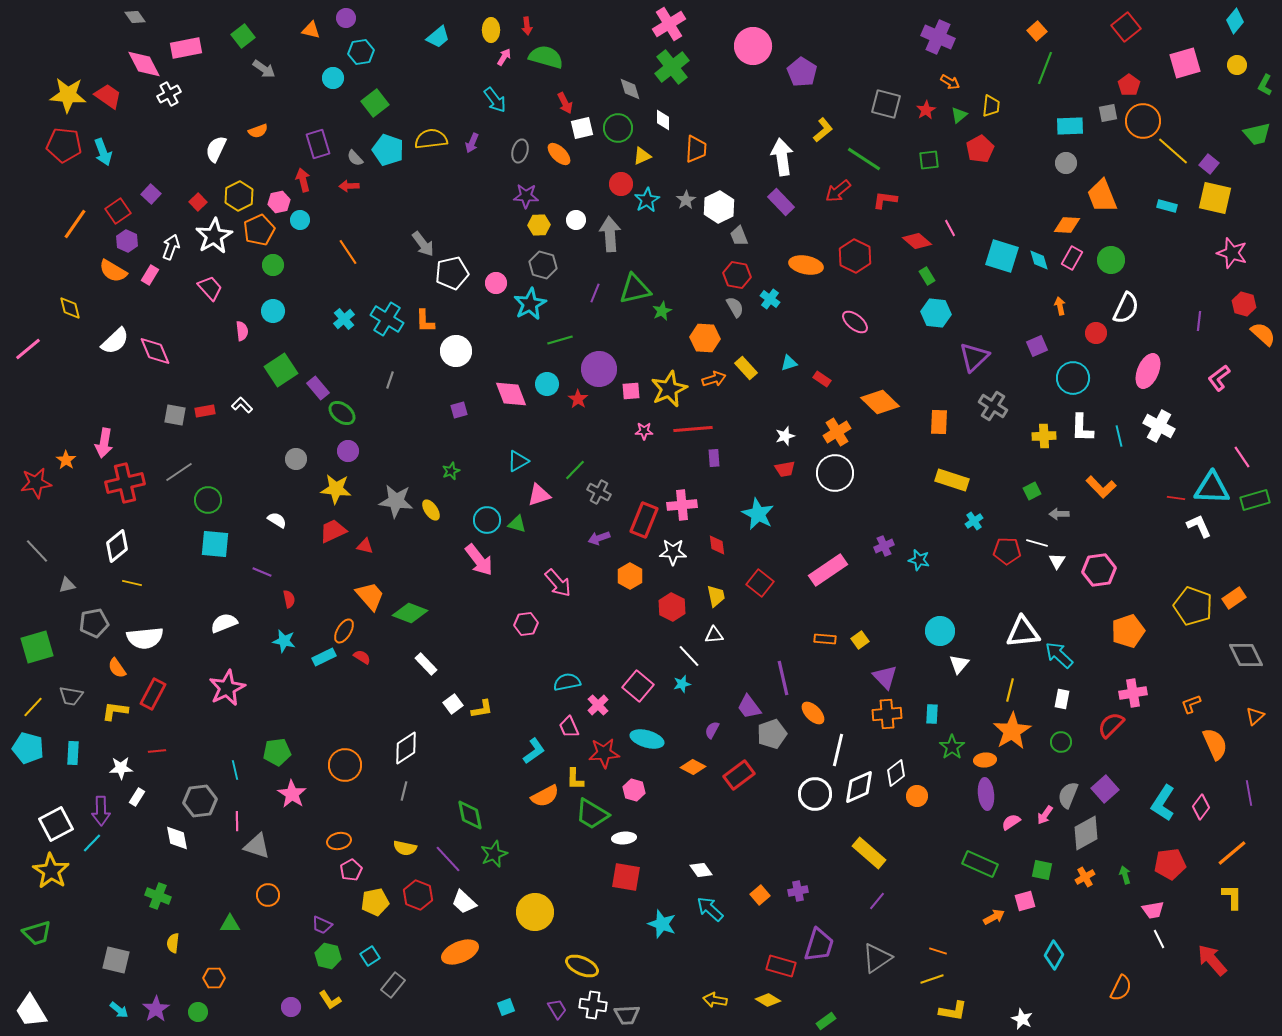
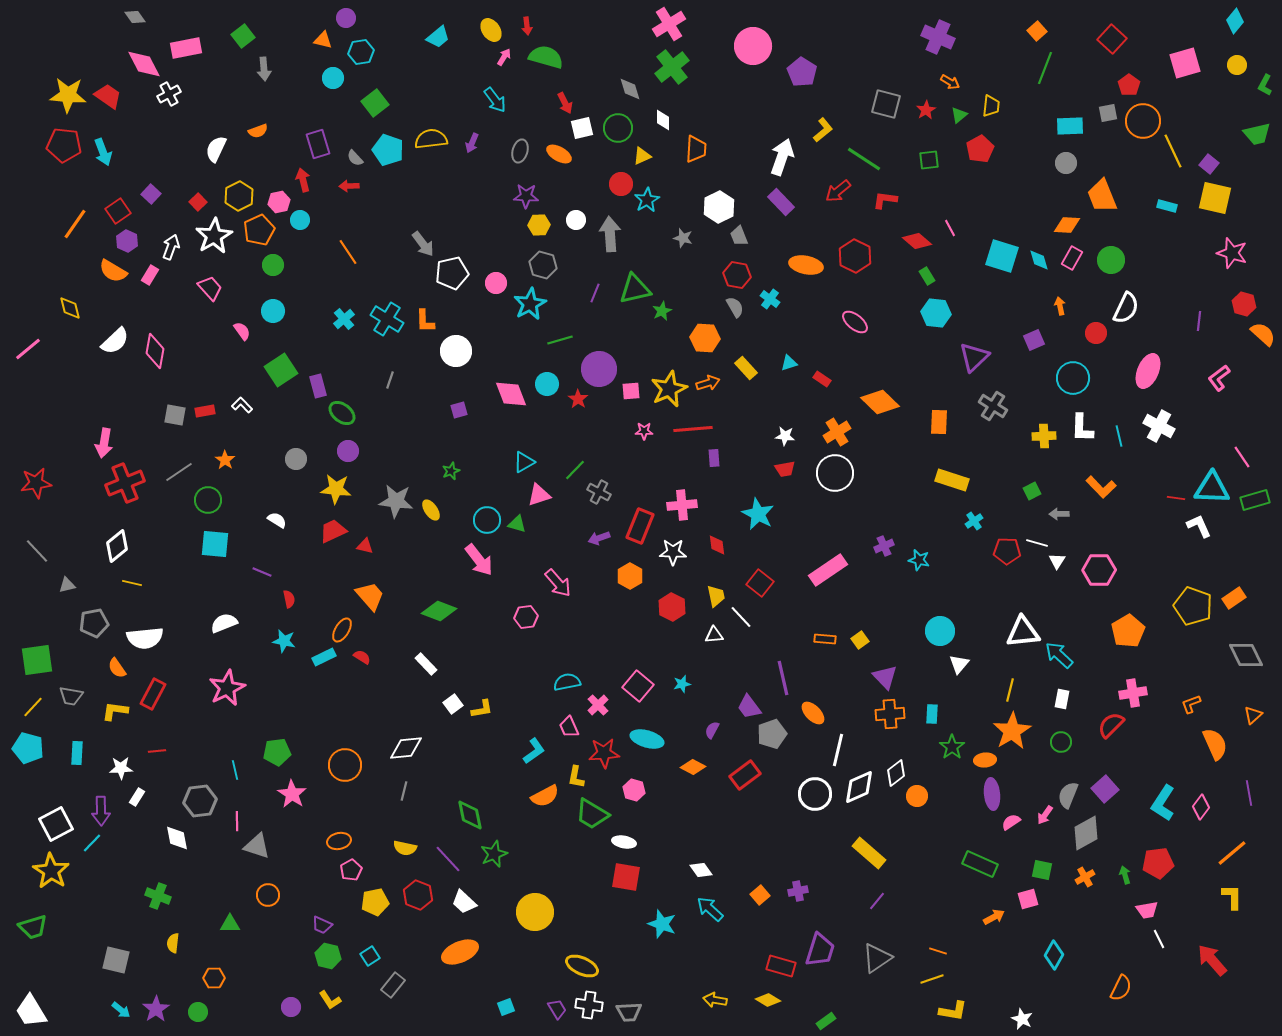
red square at (1126, 27): moved 14 px left, 12 px down; rotated 8 degrees counterclockwise
orange triangle at (311, 30): moved 12 px right, 10 px down
yellow ellipse at (491, 30): rotated 35 degrees counterclockwise
gray arrow at (264, 69): rotated 50 degrees clockwise
yellow line at (1173, 151): rotated 24 degrees clockwise
orange ellipse at (559, 154): rotated 15 degrees counterclockwise
white arrow at (782, 157): rotated 27 degrees clockwise
gray star at (686, 200): moved 3 px left, 38 px down; rotated 24 degrees counterclockwise
pink semicircle at (242, 331): rotated 30 degrees counterclockwise
purple square at (1037, 346): moved 3 px left, 6 px up
pink diamond at (155, 351): rotated 32 degrees clockwise
orange arrow at (714, 379): moved 6 px left, 4 px down
purple rectangle at (318, 388): moved 2 px up; rotated 25 degrees clockwise
white star at (785, 436): rotated 24 degrees clockwise
orange star at (66, 460): moved 159 px right
cyan triangle at (518, 461): moved 6 px right, 1 px down
red cross at (125, 483): rotated 9 degrees counterclockwise
red rectangle at (644, 520): moved 4 px left, 6 px down
pink hexagon at (1099, 570): rotated 8 degrees clockwise
green diamond at (410, 613): moved 29 px right, 2 px up
pink hexagon at (526, 624): moved 7 px up
orange ellipse at (344, 631): moved 2 px left, 1 px up
orange pentagon at (1128, 631): rotated 12 degrees counterclockwise
green square at (37, 647): moved 13 px down; rotated 8 degrees clockwise
white line at (689, 656): moved 52 px right, 39 px up
orange cross at (887, 714): moved 3 px right
orange triangle at (1255, 716): moved 2 px left, 1 px up
white diamond at (406, 748): rotated 28 degrees clockwise
cyan rectangle at (73, 753): moved 4 px right
red rectangle at (739, 775): moved 6 px right
yellow L-shape at (575, 779): moved 1 px right, 2 px up; rotated 10 degrees clockwise
purple ellipse at (986, 794): moved 6 px right
white ellipse at (624, 838): moved 4 px down; rotated 15 degrees clockwise
red pentagon at (1170, 864): moved 12 px left, 1 px up
pink square at (1025, 901): moved 3 px right, 2 px up
pink trapezoid at (1153, 910): moved 6 px left
green trapezoid at (37, 933): moved 4 px left, 6 px up
purple trapezoid at (819, 945): moved 1 px right, 5 px down
white cross at (593, 1005): moved 4 px left
cyan arrow at (119, 1010): moved 2 px right
gray trapezoid at (627, 1015): moved 2 px right, 3 px up
